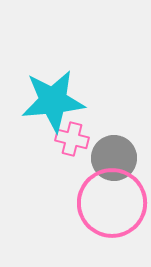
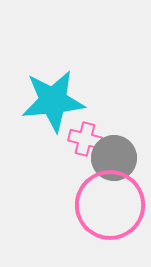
pink cross: moved 13 px right
pink circle: moved 2 px left, 2 px down
